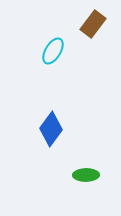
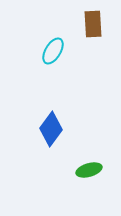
brown rectangle: rotated 40 degrees counterclockwise
green ellipse: moved 3 px right, 5 px up; rotated 15 degrees counterclockwise
